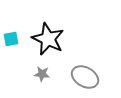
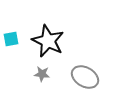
black star: moved 2 px down
